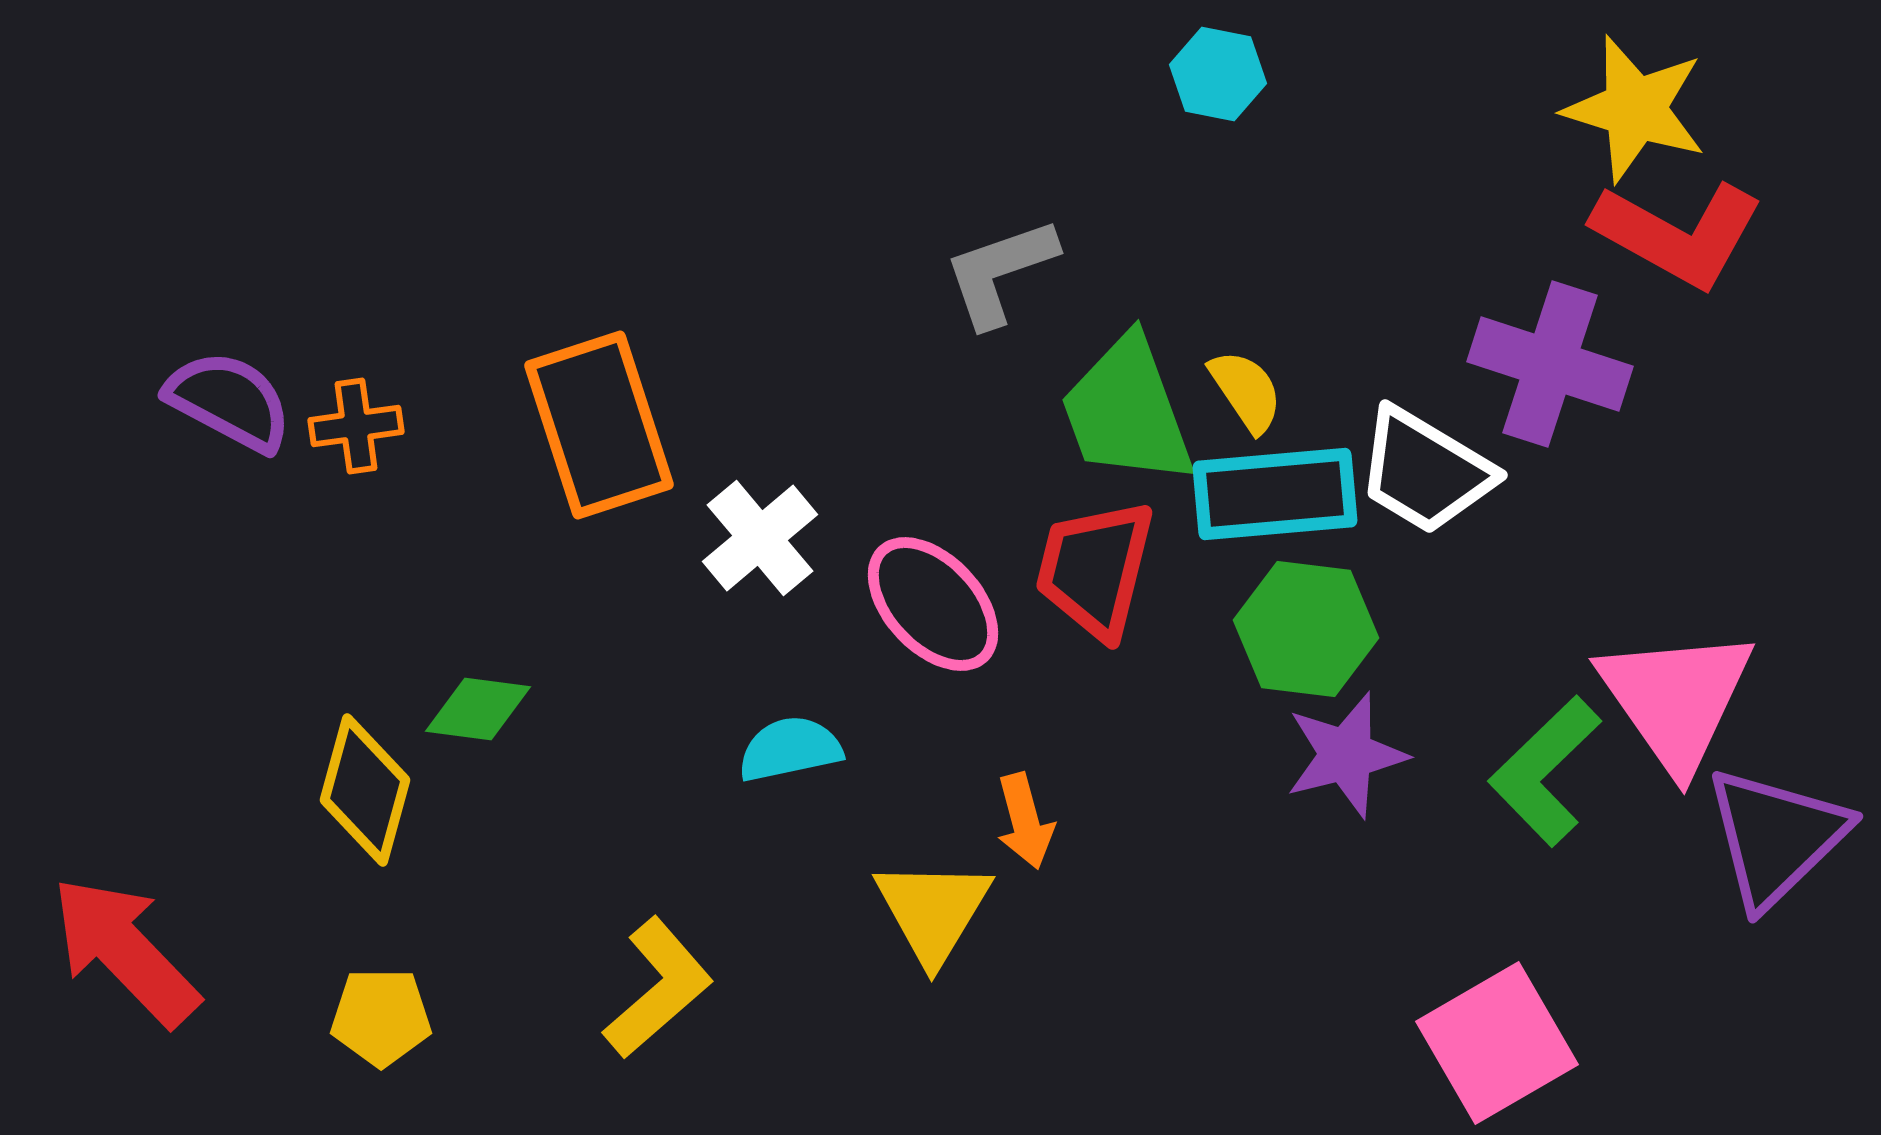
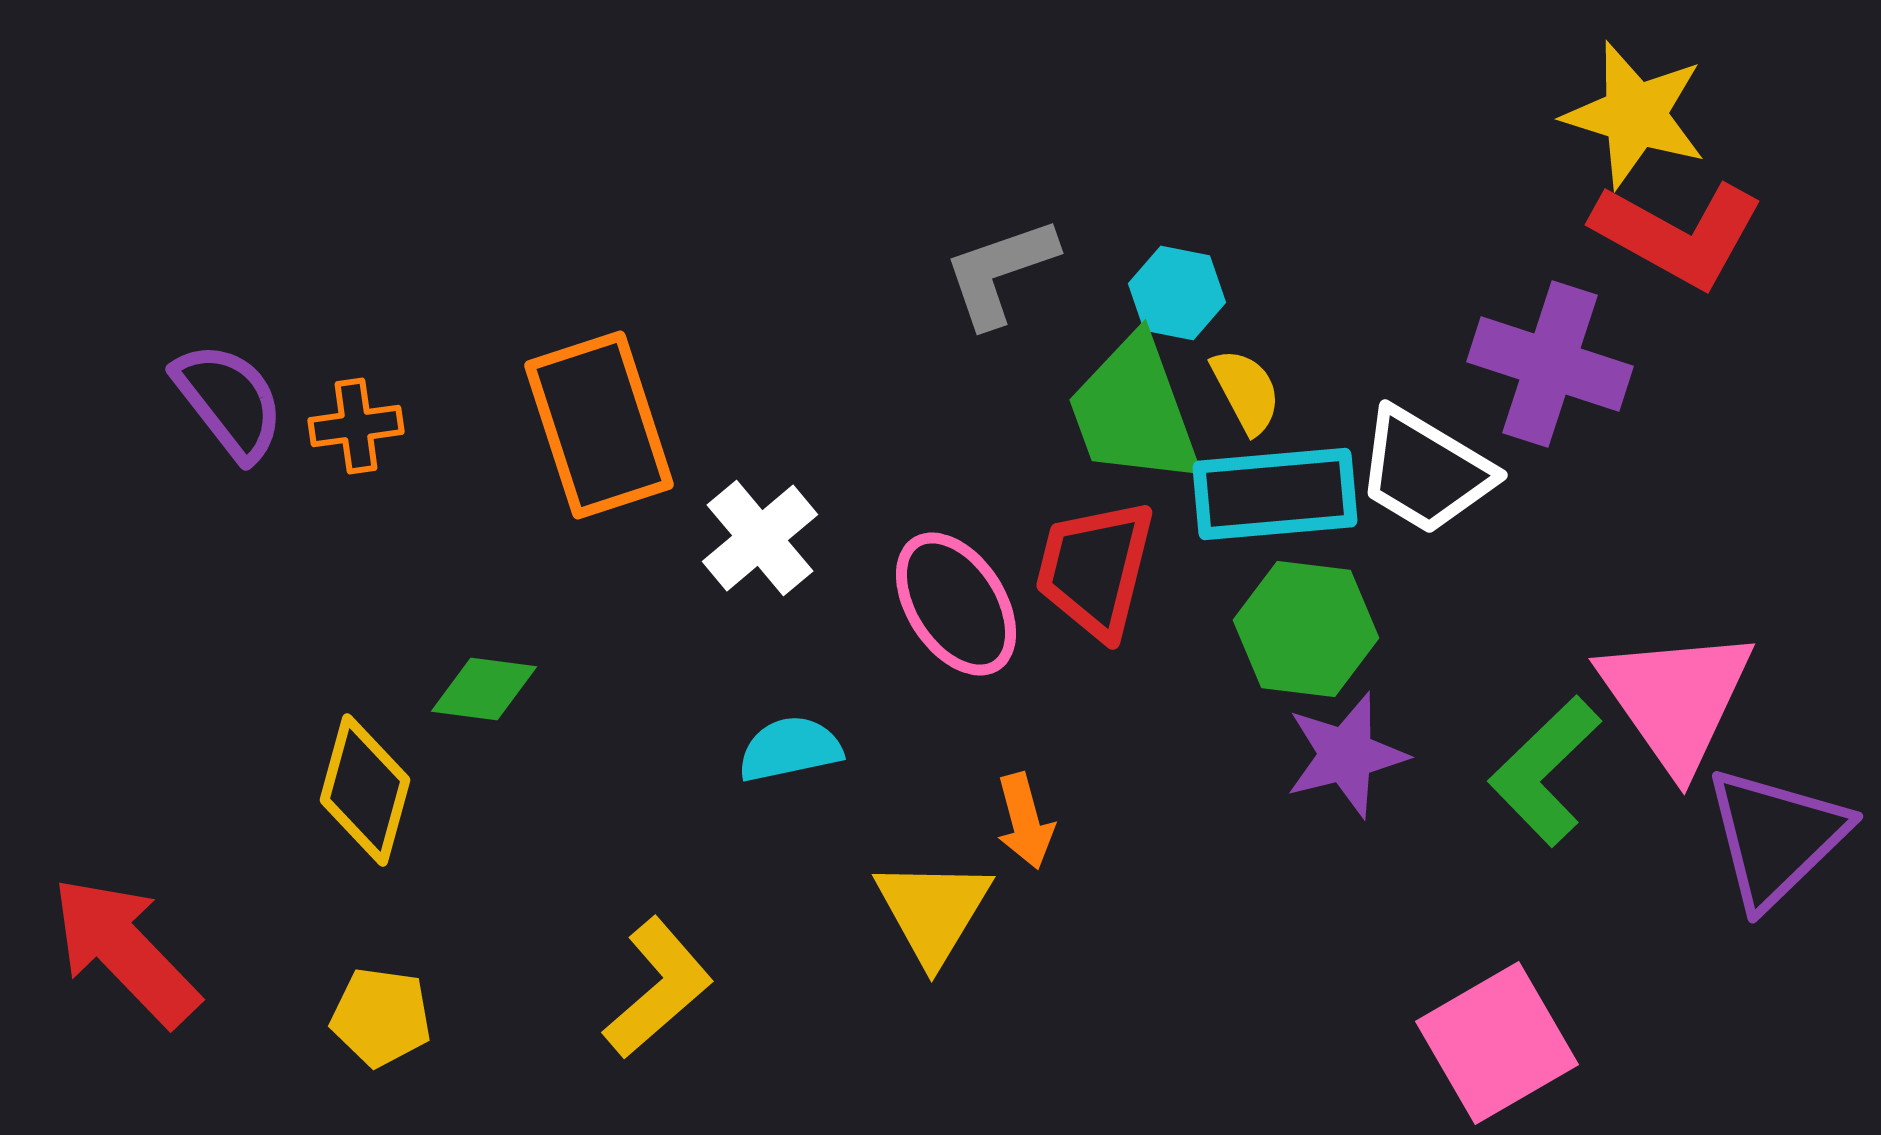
cyan hexagon: moved 41 px left, 219 px down
yellow star: moved 6 px down
yellow semicircle: rotated 6 degrees clockwise
purple semicircle: rotated 24 degrees clockwise
green trapezoid: moved 7 px right
pink ellipse: moved 23 px right; rotated 10 degrees clockwise
green diamond: moved 6 px right, 20 px up
yellow pentagon: rotated 8 degrees clockwise
